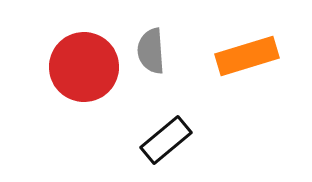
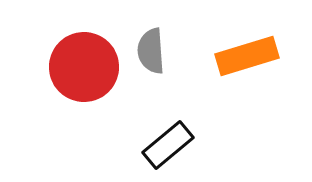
black rectangle: moved 2 px right, 5 px down
